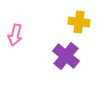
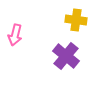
yellow cross: moved 3 px left, 2 px up
